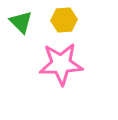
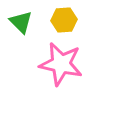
pink star: rotated 15 degrees clockwise
